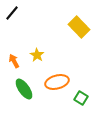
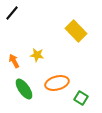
yellow rectangle: moved 3 px left, 4 px down
yellow star: rotated 24 degrees counterclockwise
orange ellipse: moved 1 px down
